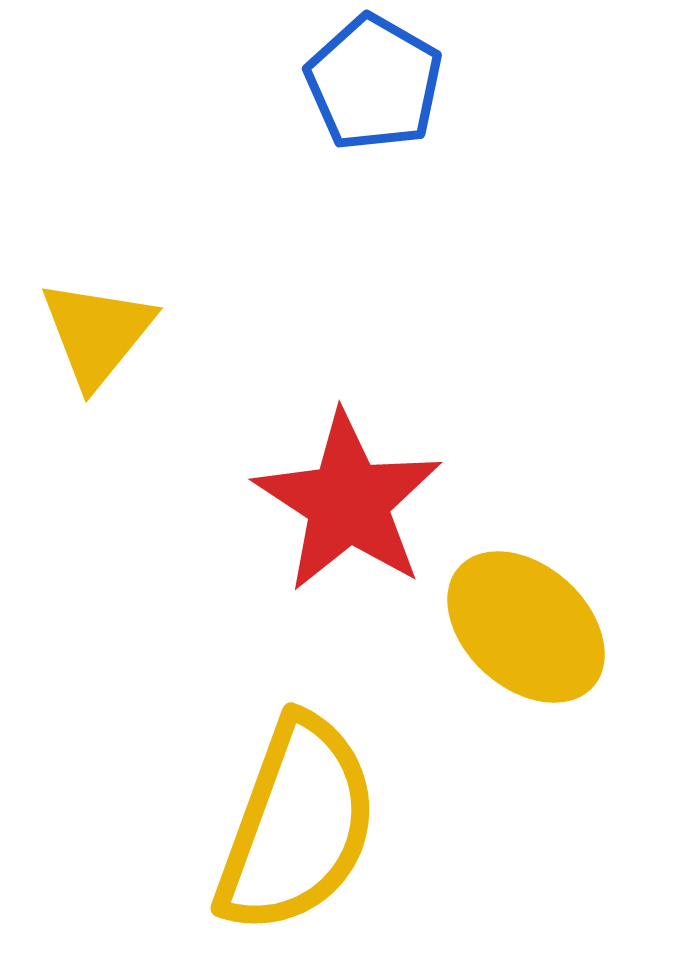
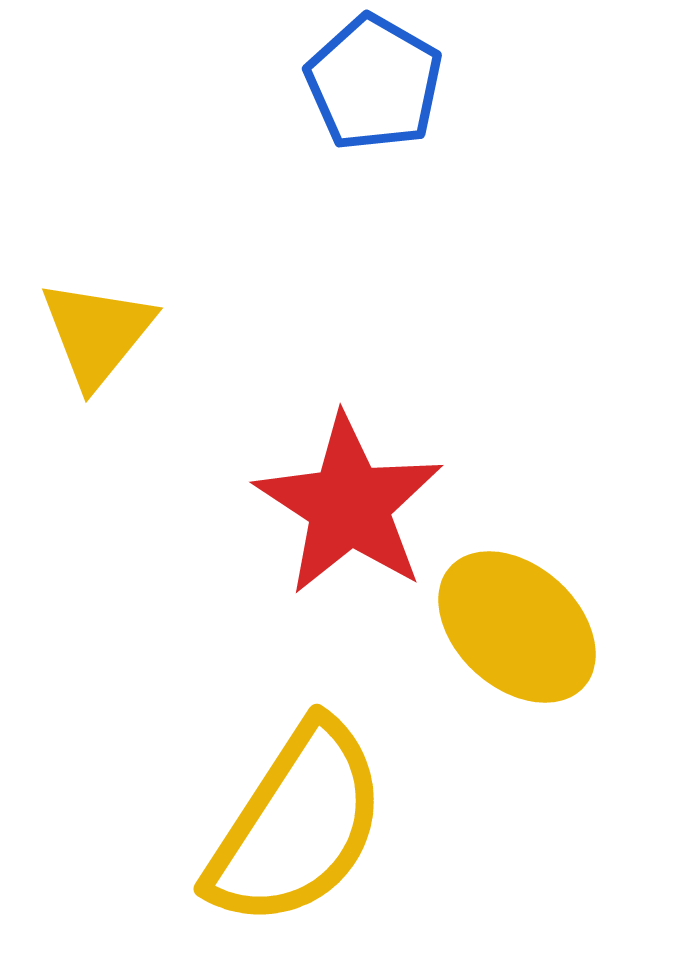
red star: moved 1 px right, 3 px down
yellow ellipse: moved 9 px left
yellow semicircle: rotated 13 degrees clockwise
